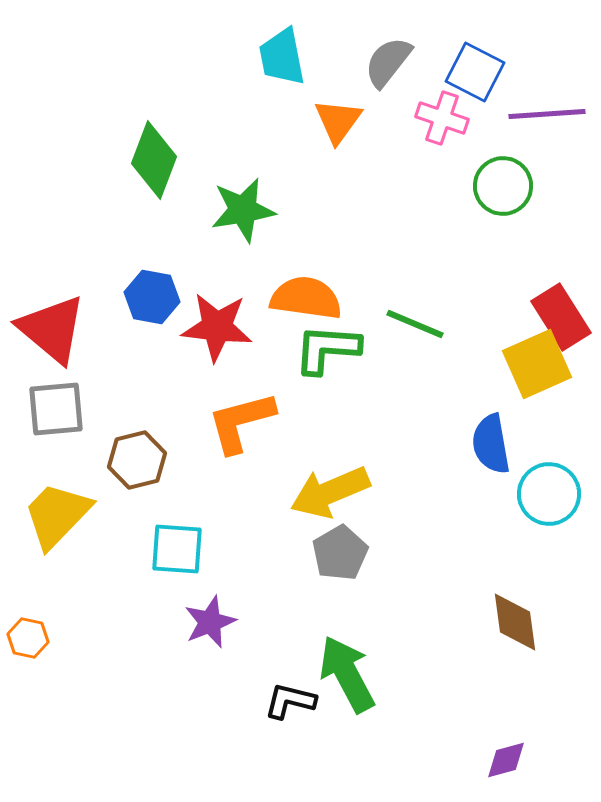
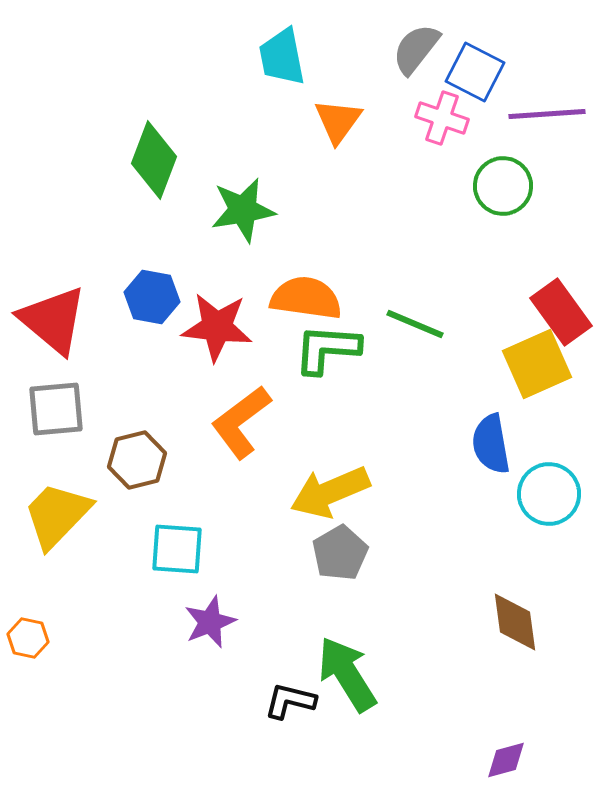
gray semicircle: moved 28 px right, 13 px up
red rectangle: moved 5 px up; rotated 4 degrees counterclockwise
red triangle: moved 1 px right, 9 px up
orange L-shape: rotated 22 degrees counterclockwise
green arrow: rotated 4 degrees counterclockwise
